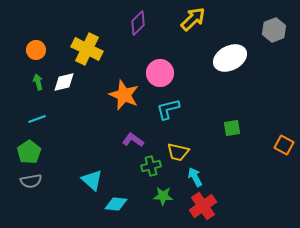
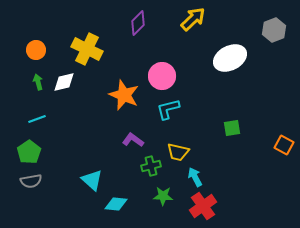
pink circle: moved 2 px right, 3 px down
